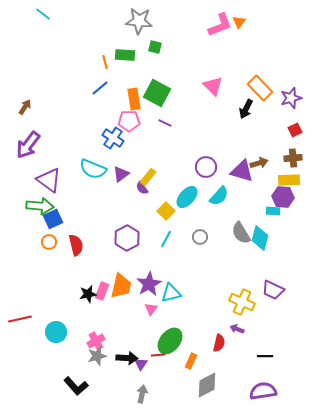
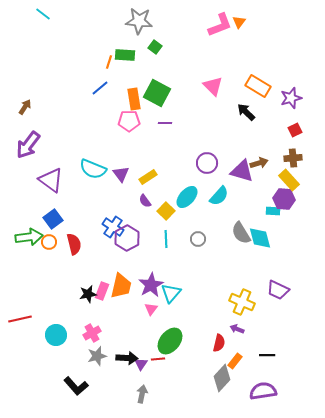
green square at (155, 47): rotated 24 degrees clockwise
orange line at (105, 62): moved 4 px right; rotated 32 degrees clockwise
orange rectangle at (260, 88): moved 2 px left, 2 px up; rotated 15 degrees counterclockwise
black arrow at (246, 109): moved 3 px down; rotated 108 degrees clockwise
purple line at (165, 123): rotated 24 degrees counterclockwise
blue cross at (113, 138): moved 89 px down
purple circle at (206, 167): moved 1 px right, 4 px up
purple triangle at (121, 174): rotated 30 degrees counterclockwise
yellow rectangle at (148, 177): rotated 18 degrees clockwise
purple triangle at (49, 180): moved 2 px right
yellow rectangle at (289, 180): rotated 50 degrees clockwise
purple semicircle at (142, 188): moved 3 px right, 13 px down
purple hexagon at (283, 197): moved 1 px right, 2 px down
green arrow at (40, 206): moved 11 px left, 31 px down; rotated 12 degrees counterclockwise
blue square at (53, 219): rotated 12 degrees counterclockwise
gray circle at (200, 237): moved 2 px left, 2 px down
cyan diamond at (260, 238): rotated 30 degrees counterclockwise
cyan line at (166, 239): rotated 30 degrees counterclockwise
red semicircle at (76, 245): moved 2 px left, 1 px up
purple star at (149, 284): moved 2 px right, 1 px down
purple trapezoid at (273, 290): moved 5 px right
cyan triangle at (171, 293): rotated 35 degrees counterclockwise
cyan circle at (56, 332): moved 3 px down
pink cross at (96, 341): moved 4 px left, 8 px up
red line at (158, 355): moved 4 px down
black line at (265, 356): moved 2 px right, 1 px up
orange rectangle at (191, 361): moved 44 px right; rotated 14 degrees clockwise
gray diamond at (207, 385): moved 15 px right, 7 px up; rotated 20 degrees counterclockwise
